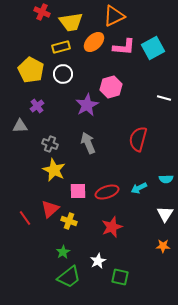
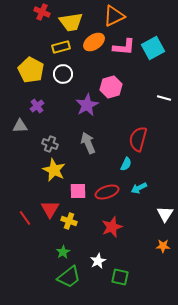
orange ellipse: rotated 10 degrees clockwise
cyan semicircle: moved 40 px left, 15 px up; rotated 64 degrees counterclockwise
red triangle: rotated 18 degrees counterclockwise
